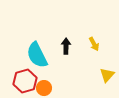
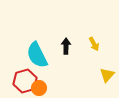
orange circle: moved 5 px left
